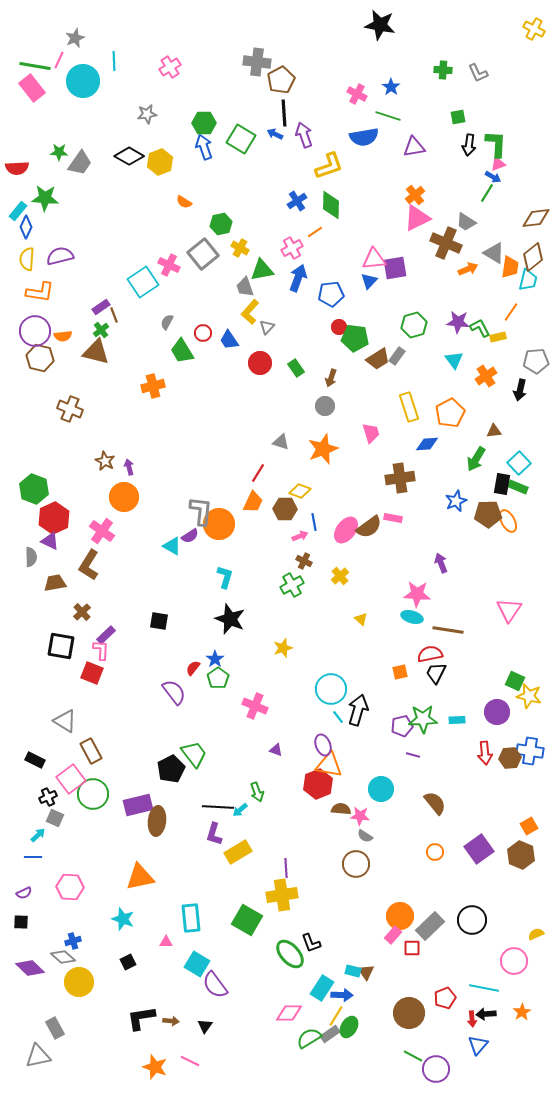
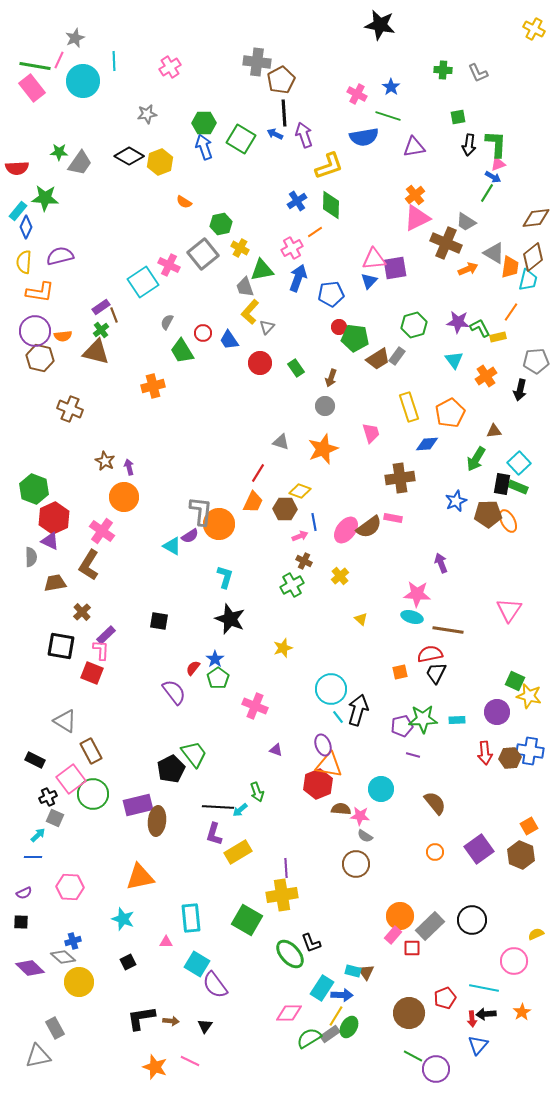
yellow semicircle at (27, 259): moved 3 px left, 3 px down
